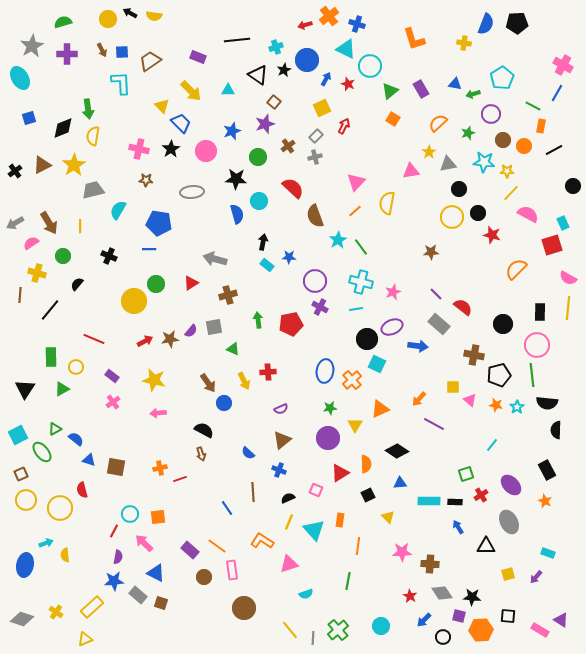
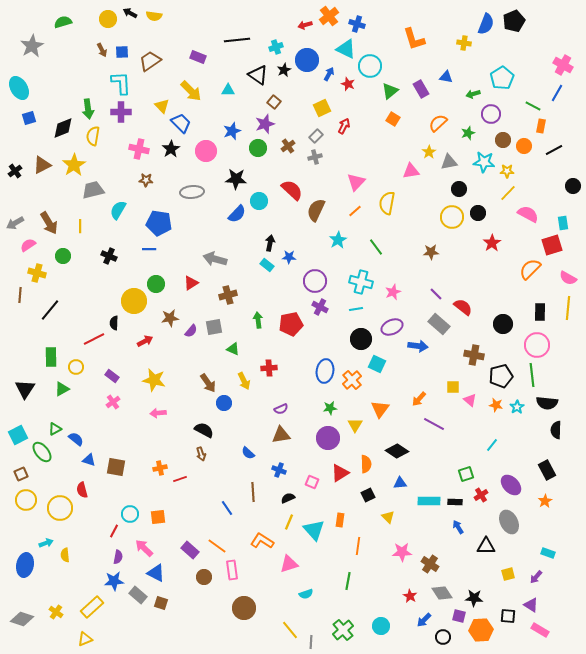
black pentagon at (517, 23): moved 3 px left, 2 px up; rotated 20 degrees counterclockwise
purple cross at (67, 54): moved 54 px right, 58 px down
cyan ellipse at (20, 78): moved 1 px left, 10 px down
blue arrow at (326, 79): moved 3 px right, 5 px up
blue triangle at (455, 84): moved 9 px left, 7 px up
green circle at (258, 157): moved 9 px up
gray triangle at (448, 164): moved 1 px right, 2 px up
red semicircle at (293, 188): moved 1 px left, 2 px down
yellow line at (511, 193): moved 3 px left
blue semicircle at (237, 214): rotated 60 degrees clockwise
brown semicircle at (315, 216): moved 1 px right, 6 px up; rotated 45 degrees clockwise
cyan rectangle at (563, 223): rotated 16 degrees clockwise
red star at (492, 235): moved 8 px down; rotated 24 degrees clockwise
black arrow at (263, 242): moved 7 px right, 1 px down
pink semicircle at (31, 243): moved 3 px left, 2 px down
green line at (361, 247): moved 15 px right
orange semicircle at (516, 269): moved 14 px right
black semicircle at (77, 284): moved 37 px right, 39 px down; rotated 40 degrees counterclockwise
red line at (94, 339): rotated 50 degrees counterclockwise
brown star at (170, 339): moved 21 px up
black circle at (367, 339): moved 6 px left
red cross at (268, 372): moved 1 px right, 4 px up
black pentagon at (499, 375): moved 2 px right, 1 px down
orange triangle at (380, 409): rotated 30 degrees counterclockwise
brown triangle at (282, 440): moved 1 px left, 5 px up; rotated 30 degrees clockwise
pink square at (316, 490): moved 4 px left, 8 px up
orange star at (545, 501): rotated 16 degrees clockwise
pink arrow at (144, 543): moved 5 px down
brown cross at (430, 564): rotated 30 degrees clockwise
black star at (472, 597): moved 2 px right, 1 px down
purple triangle at (561, 620): moved 30 px left, 15 px up
green cross at (338, 630): moved 5 px right
gray line at (313, 638): moved 2 px left, 4 px down
